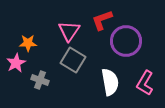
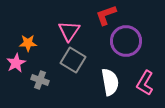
red L-shape: moved 4 px right, 5 px up
